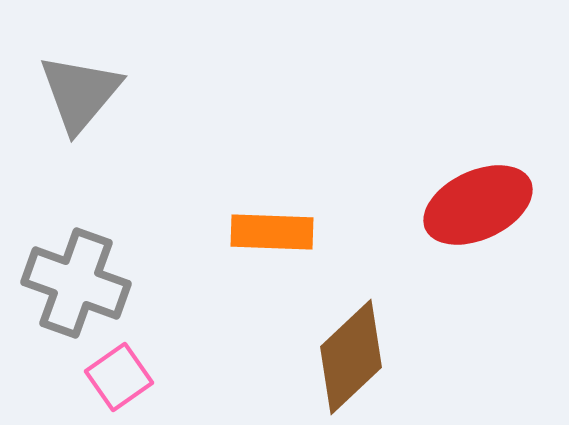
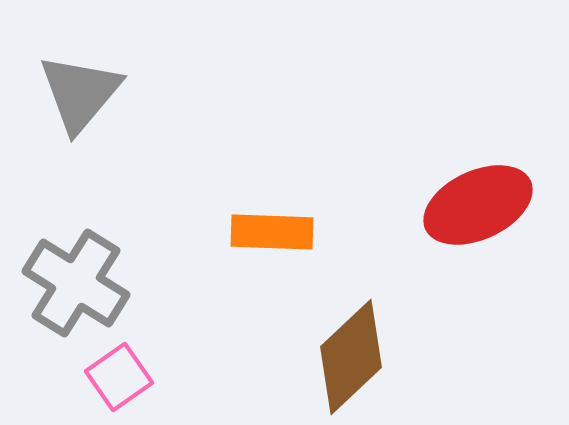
gray cross: rotated 12 degrees clockwise
